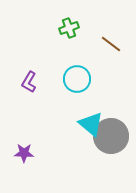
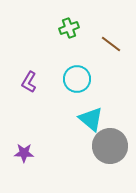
cyan triangle: moved 5 px up
gray circle: moved 1 px left, 10 px down
